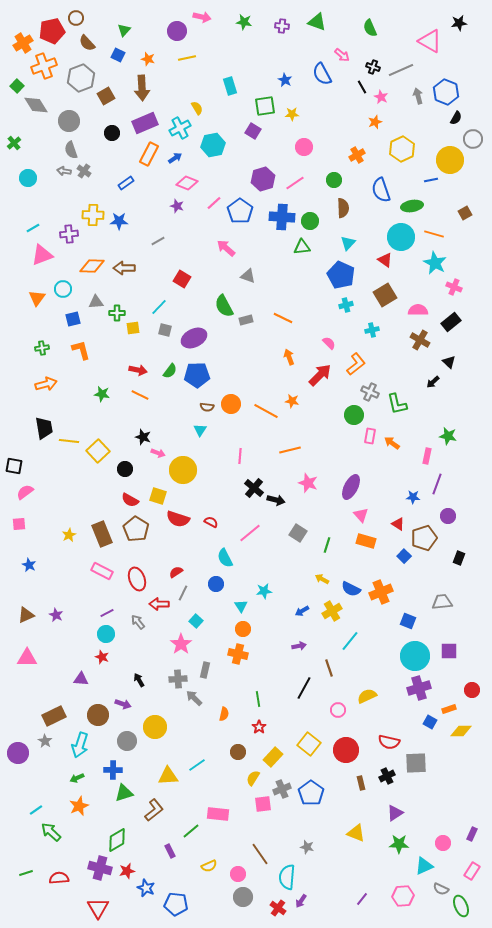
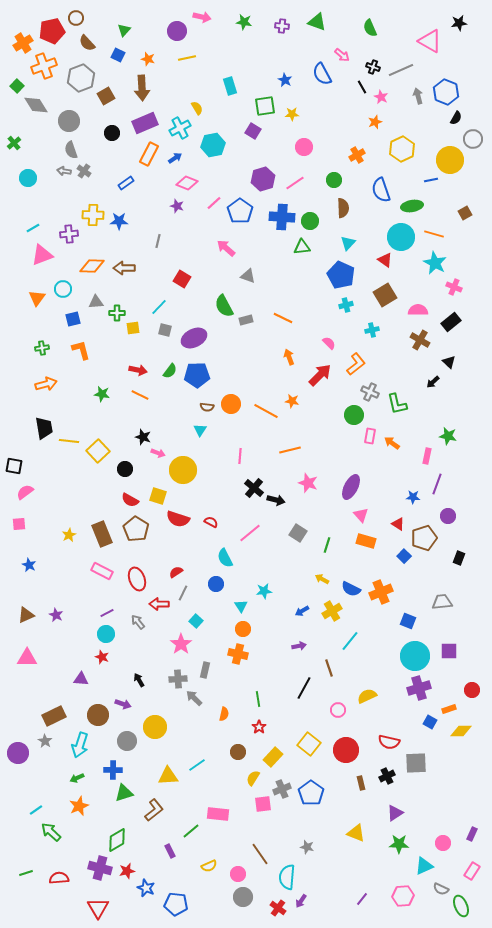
gray line at (158, 241): rotated 48 degrees counterclockwise
